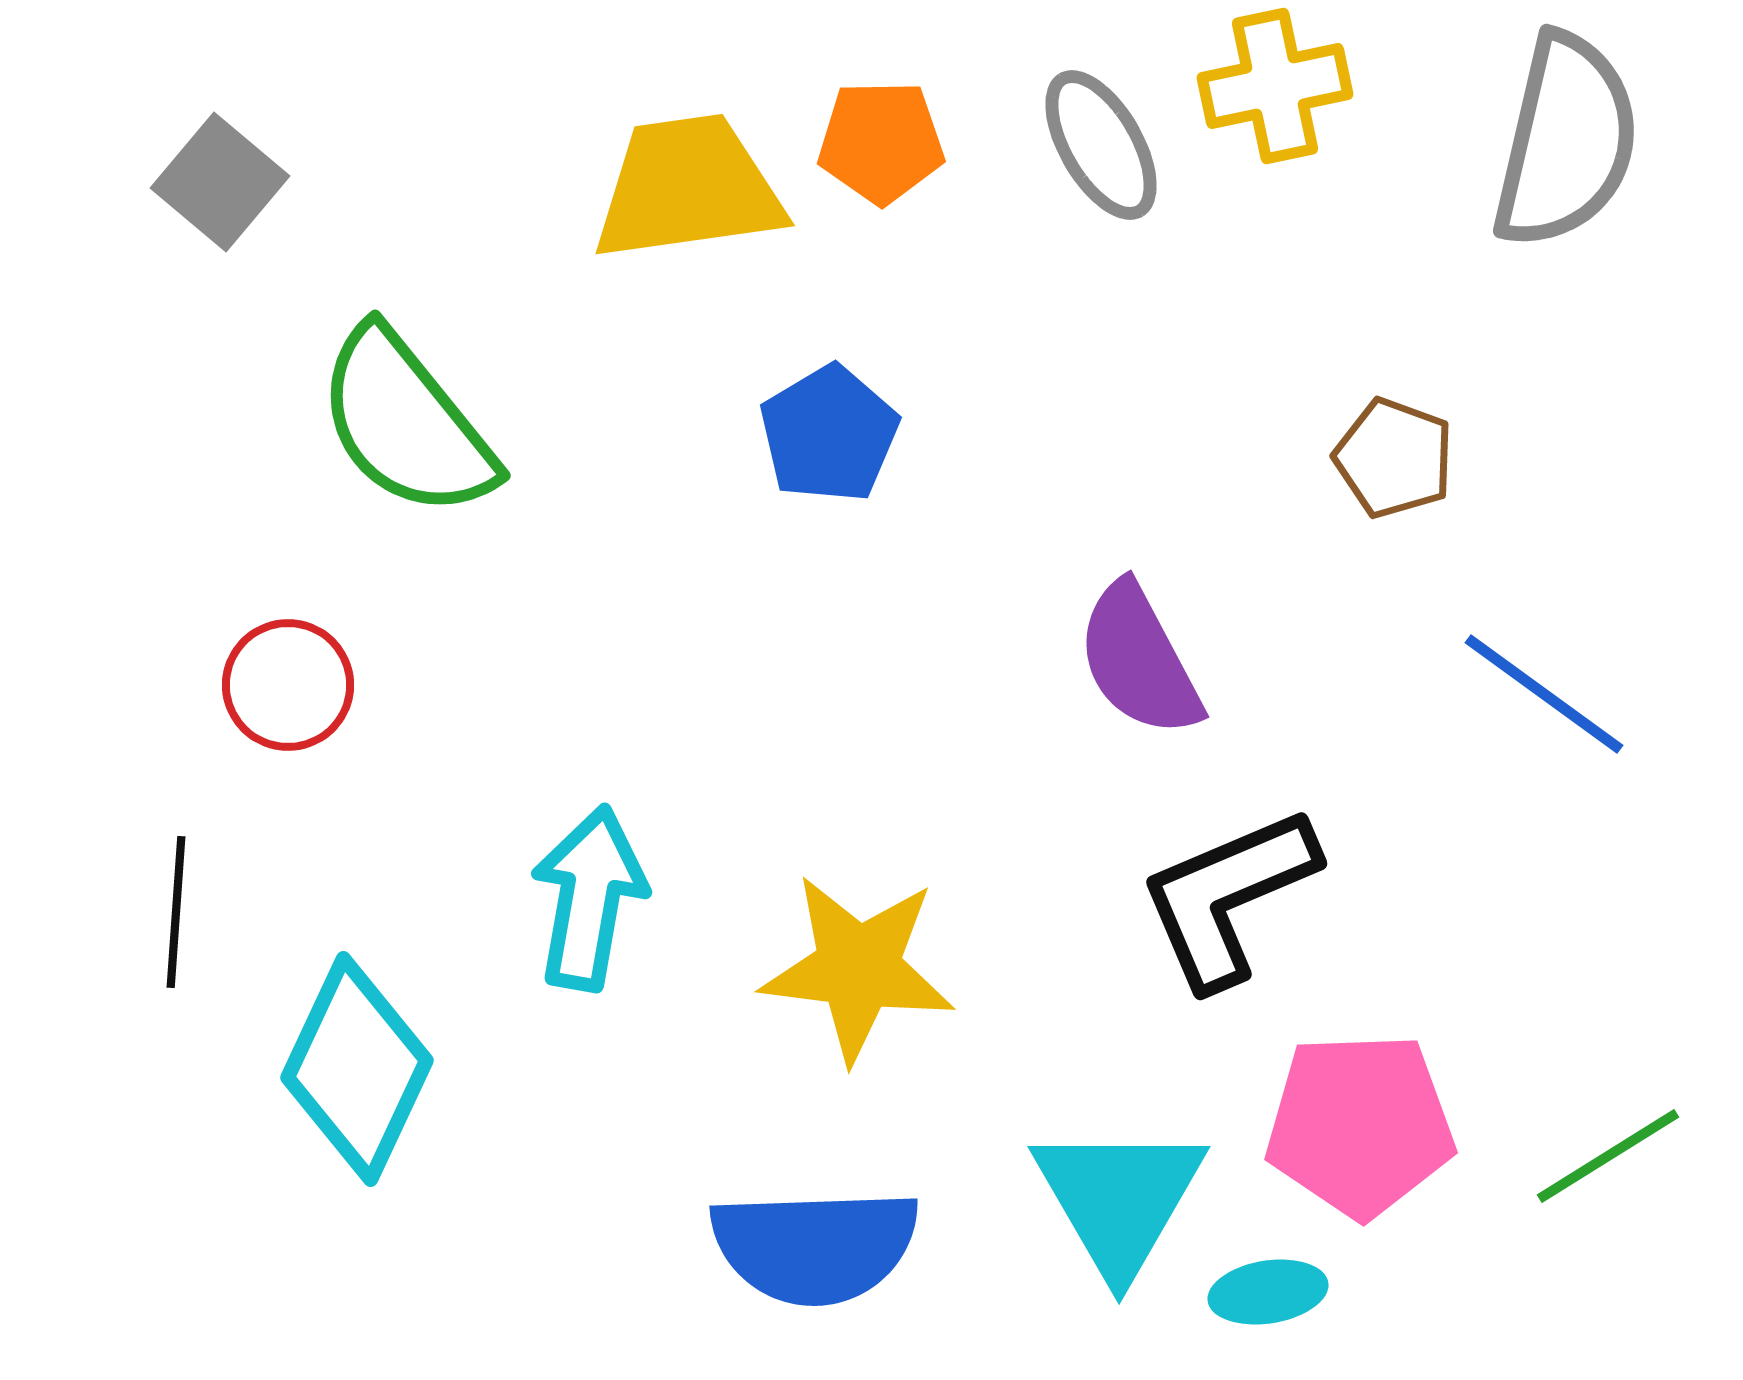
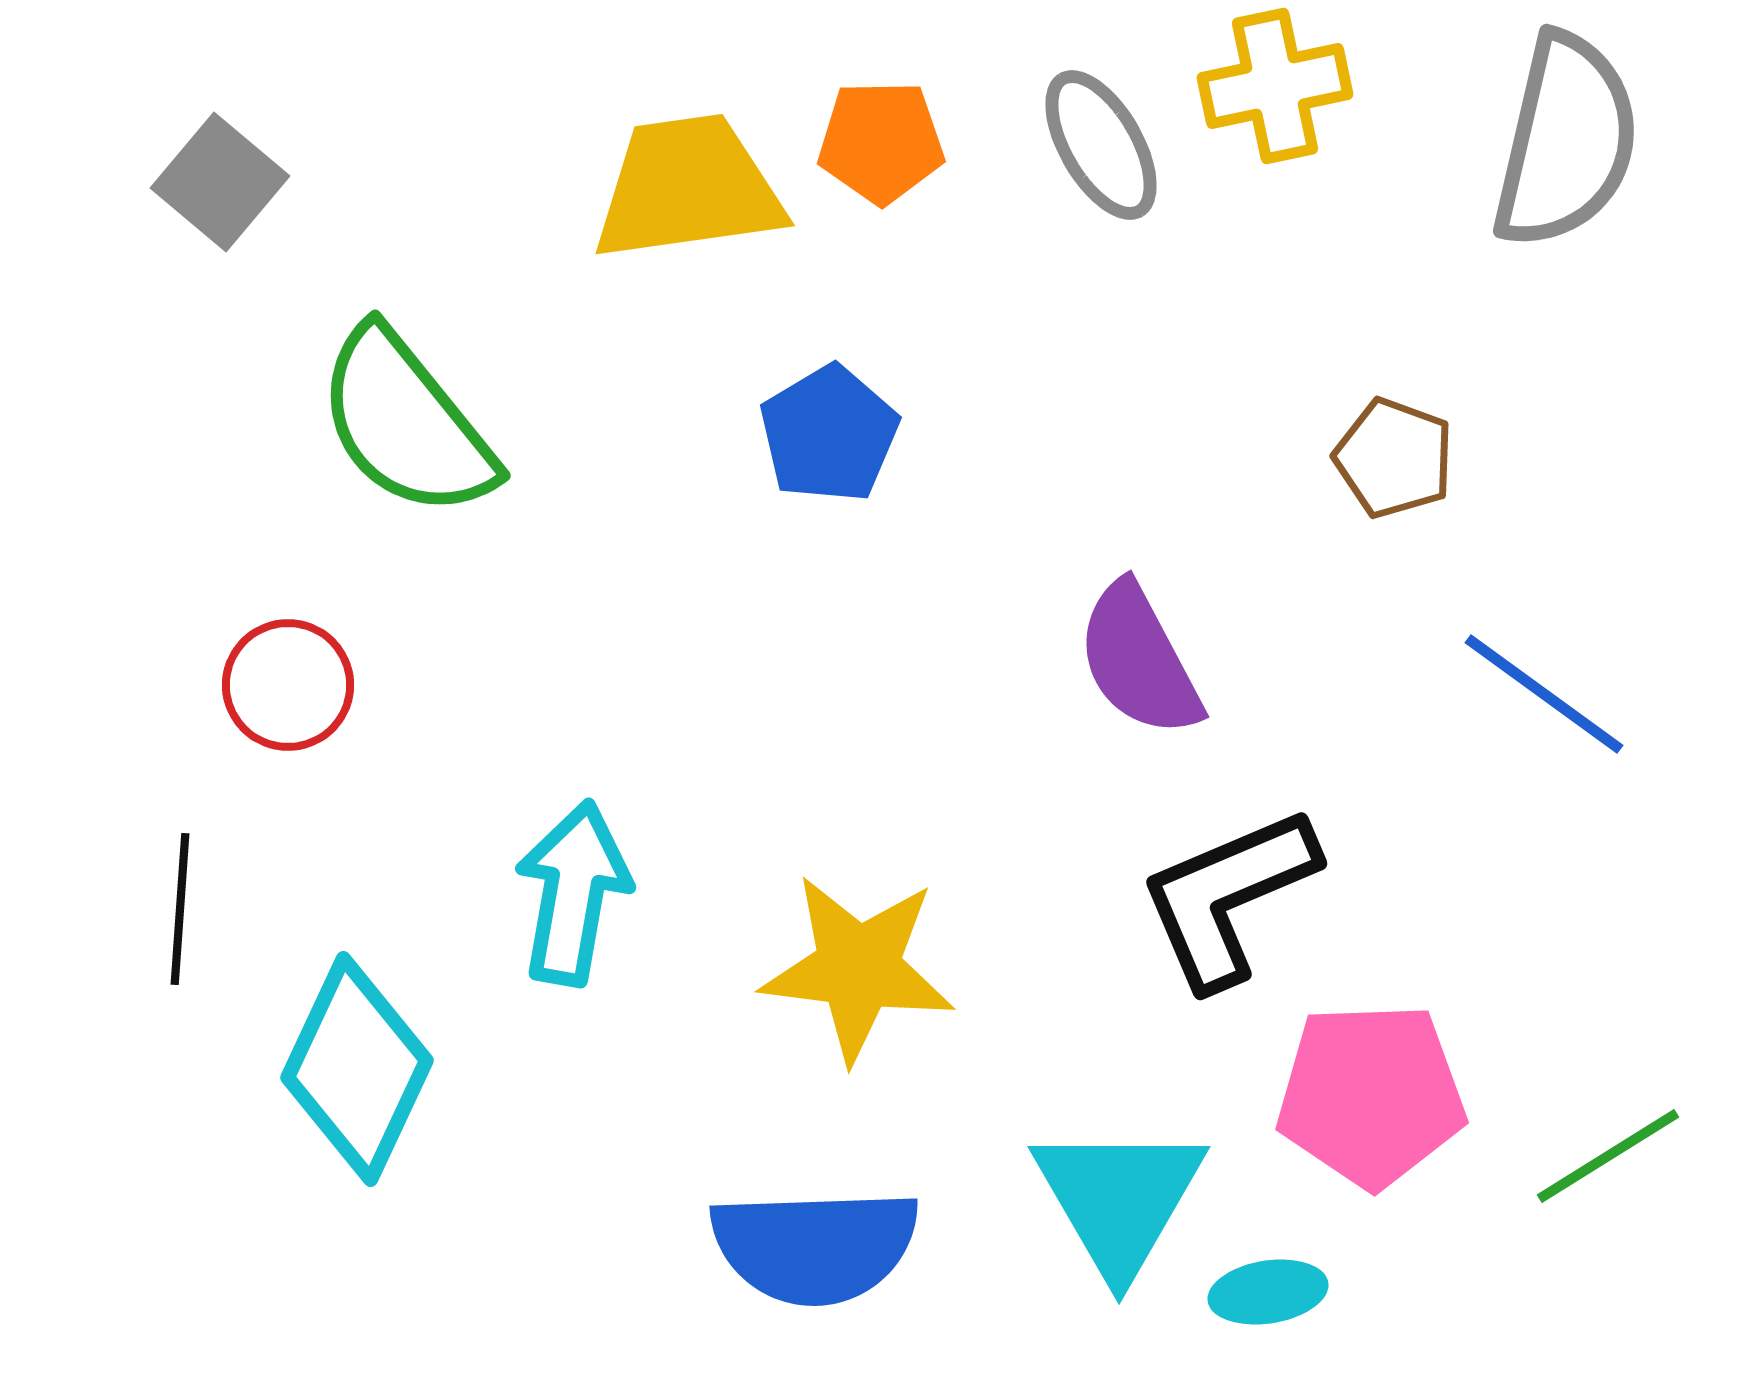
cyan arrow: moved 16 px left, 5 px up
black line: moved 4 px right, 3 px up
pink pentagon: moved 11 px right, 30 px up
